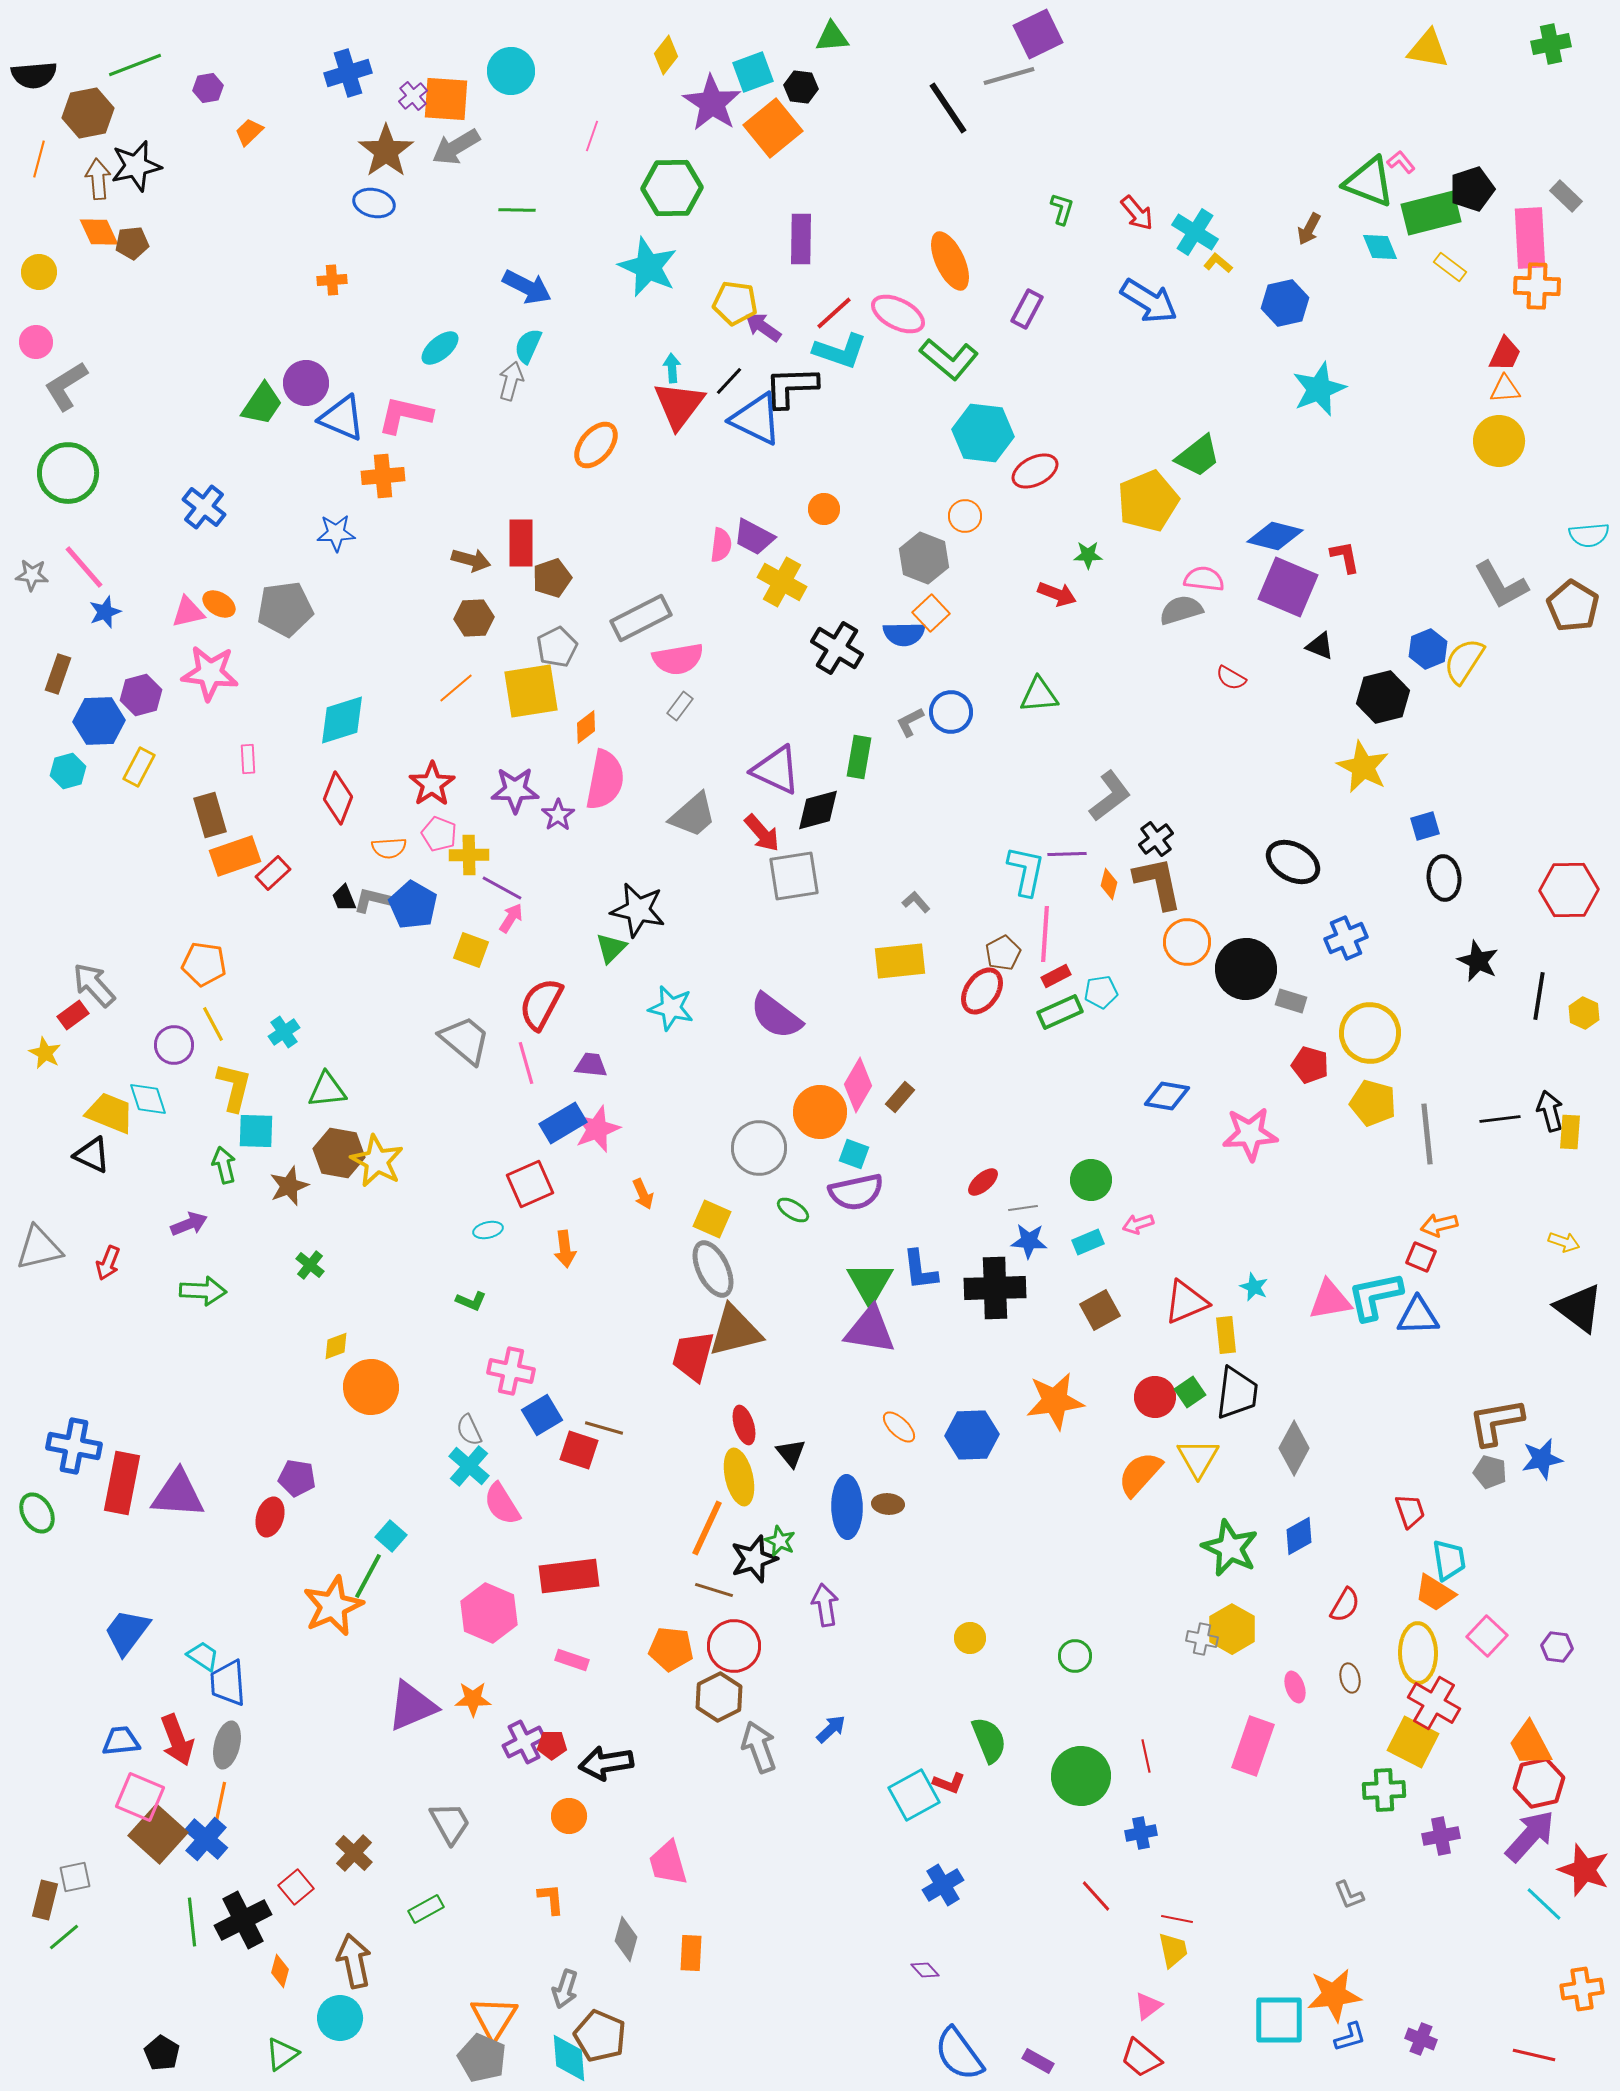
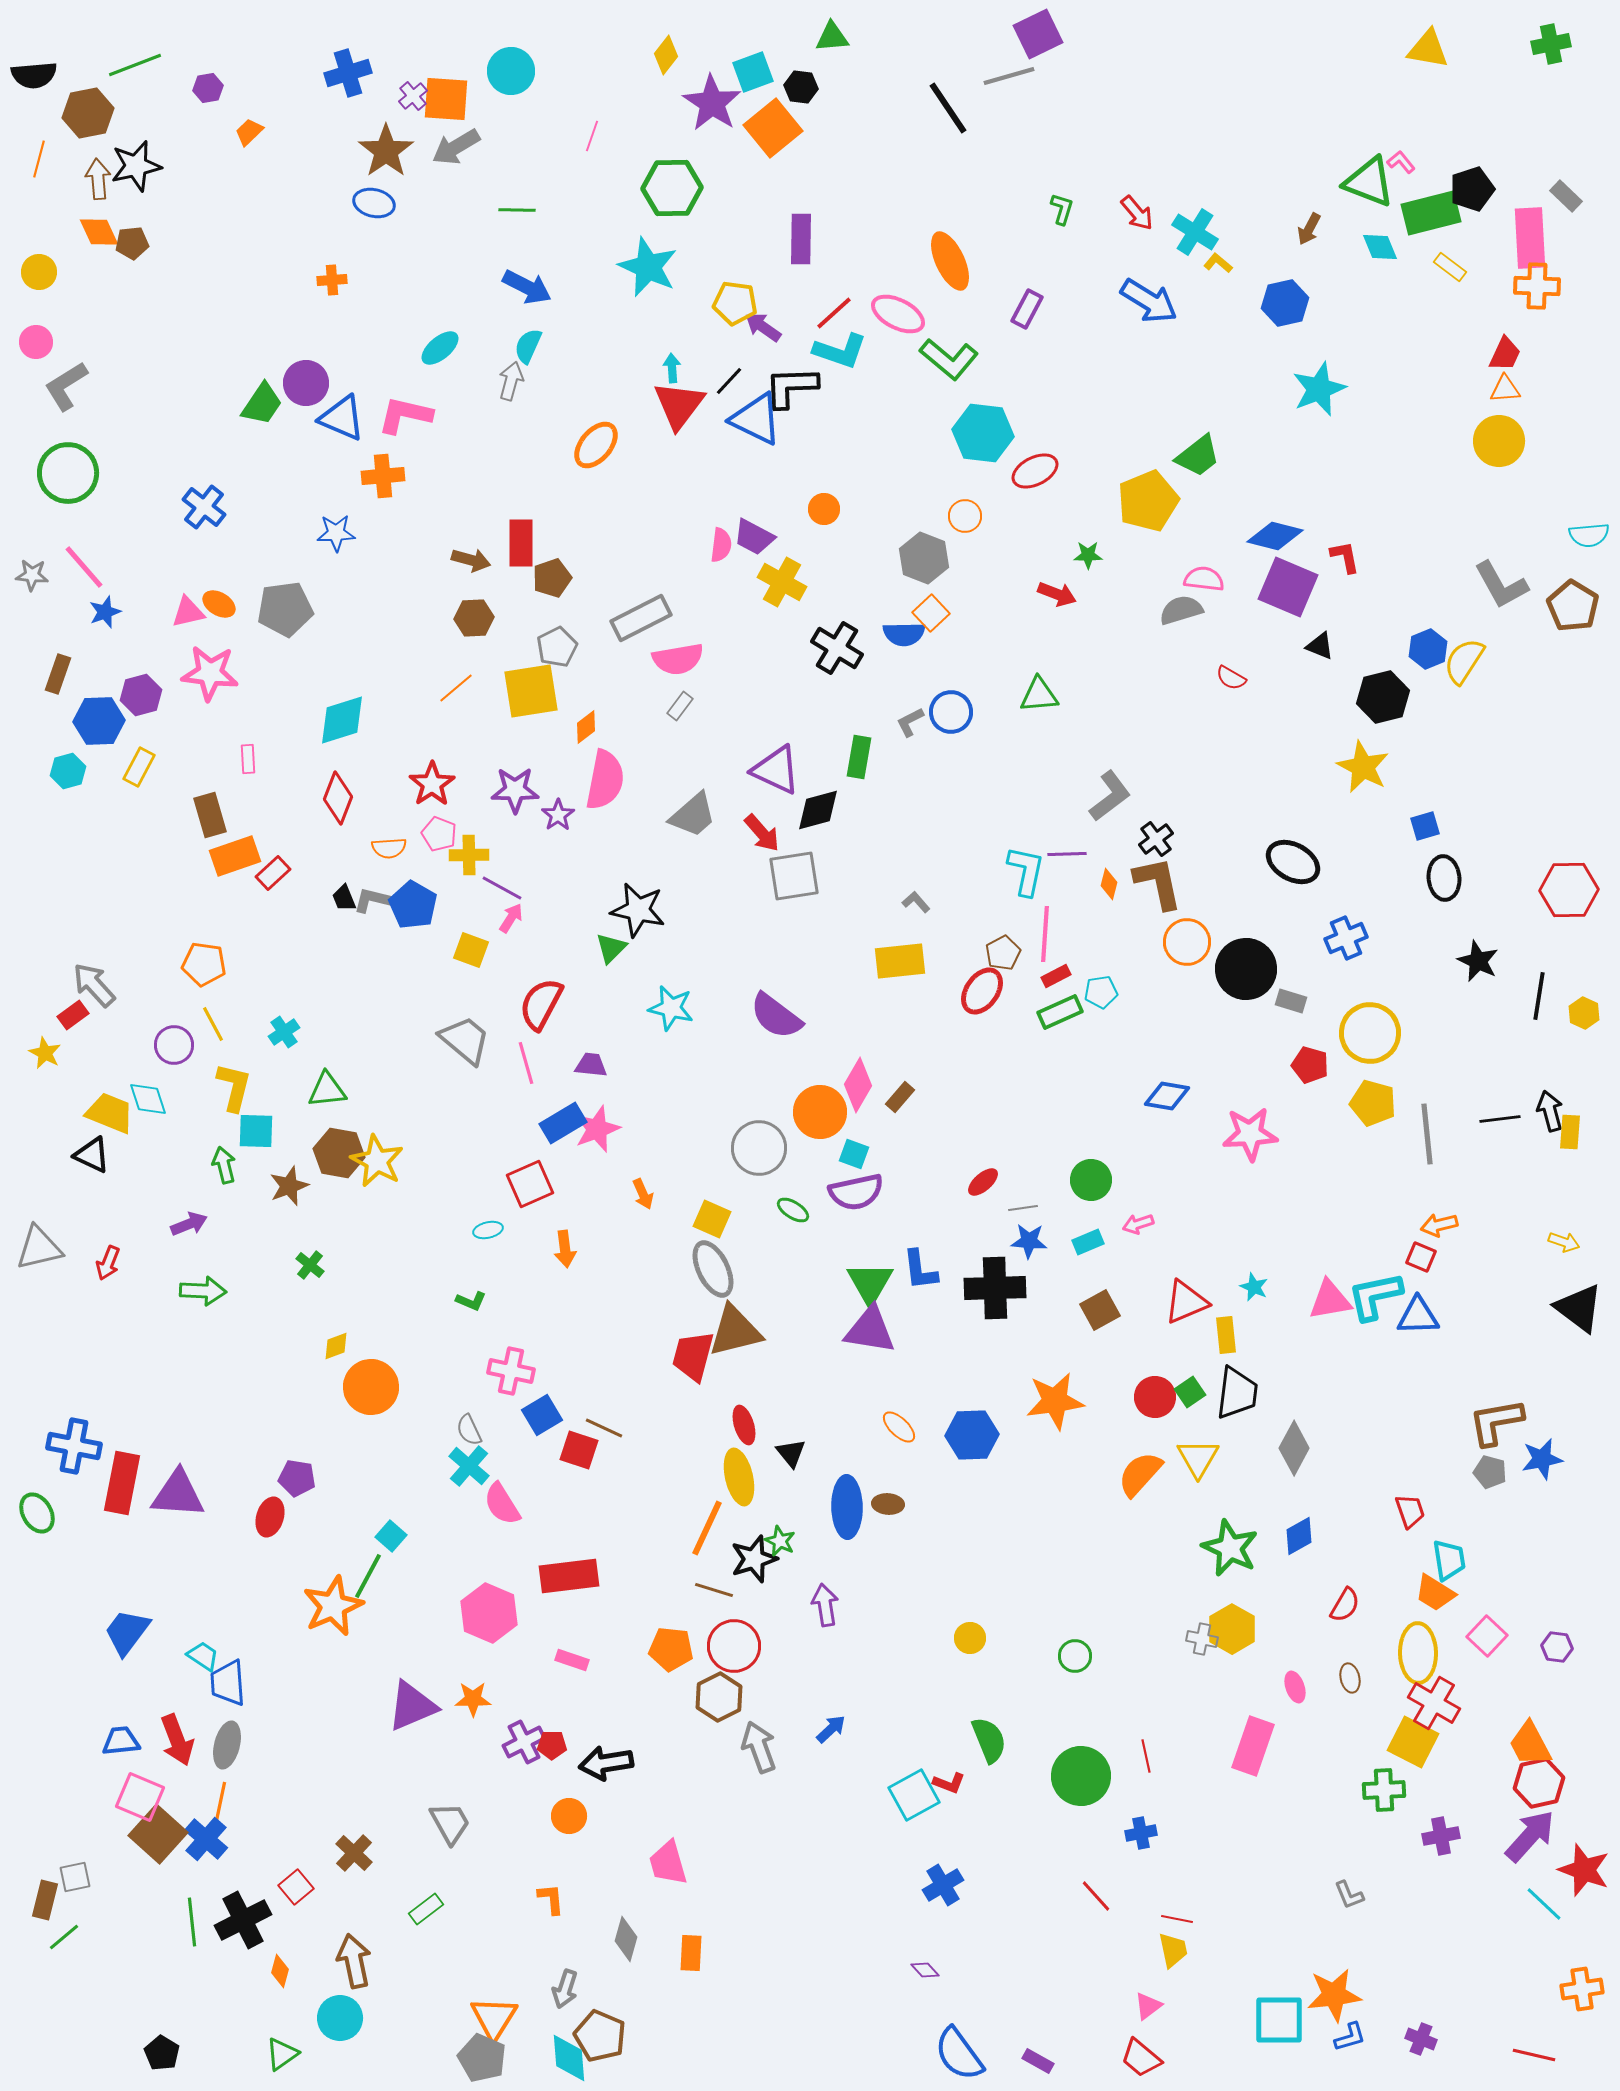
brown line at (604, 1428): rotated 9 degrees clockwise
green rectangle at (426, 1909): rotated 8 degrees counterclockwise
